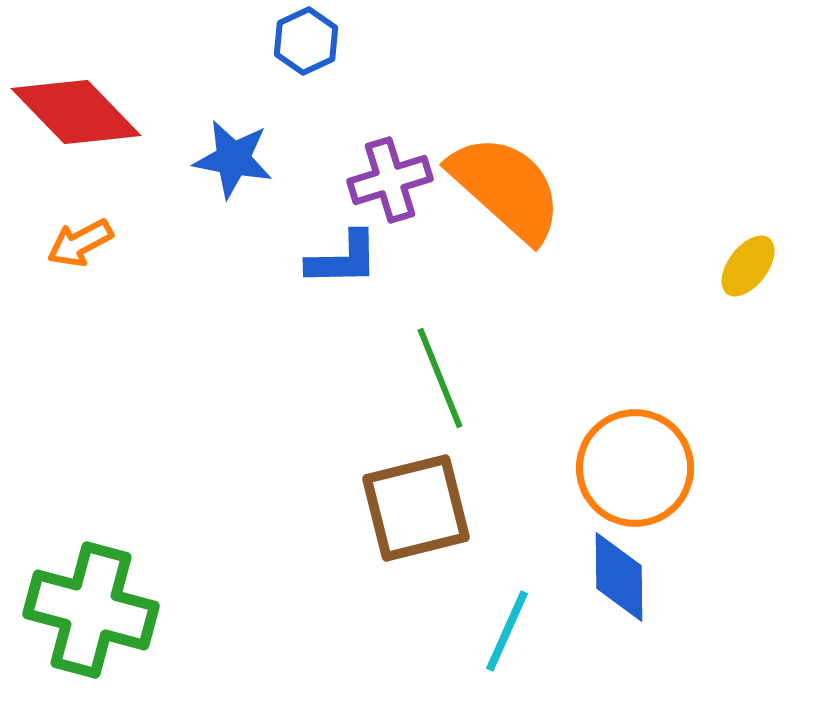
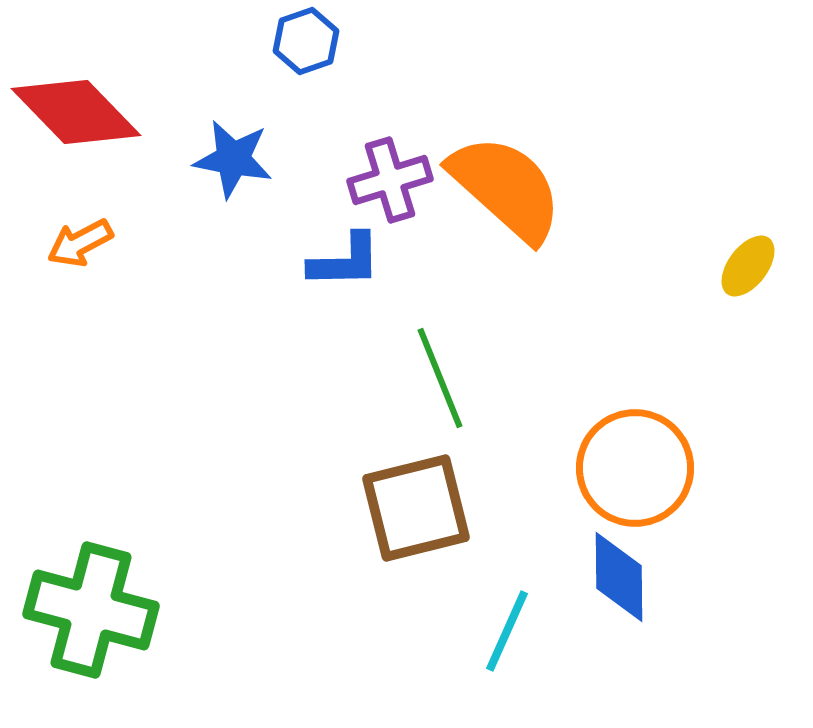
blue hexagon: rotated 6 degrees clockwise
blue L-shape: moved 2 px right, 2 px down
